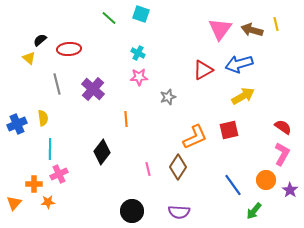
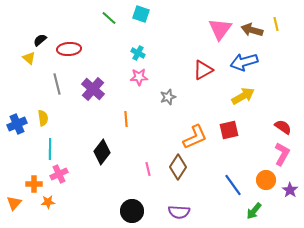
blue arrow: moved 5 px right, 2 px up
